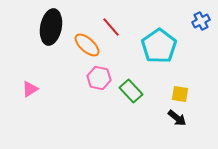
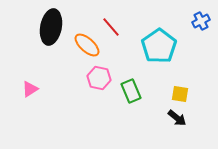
green rectangle: rotated 20 degrees clockwise
